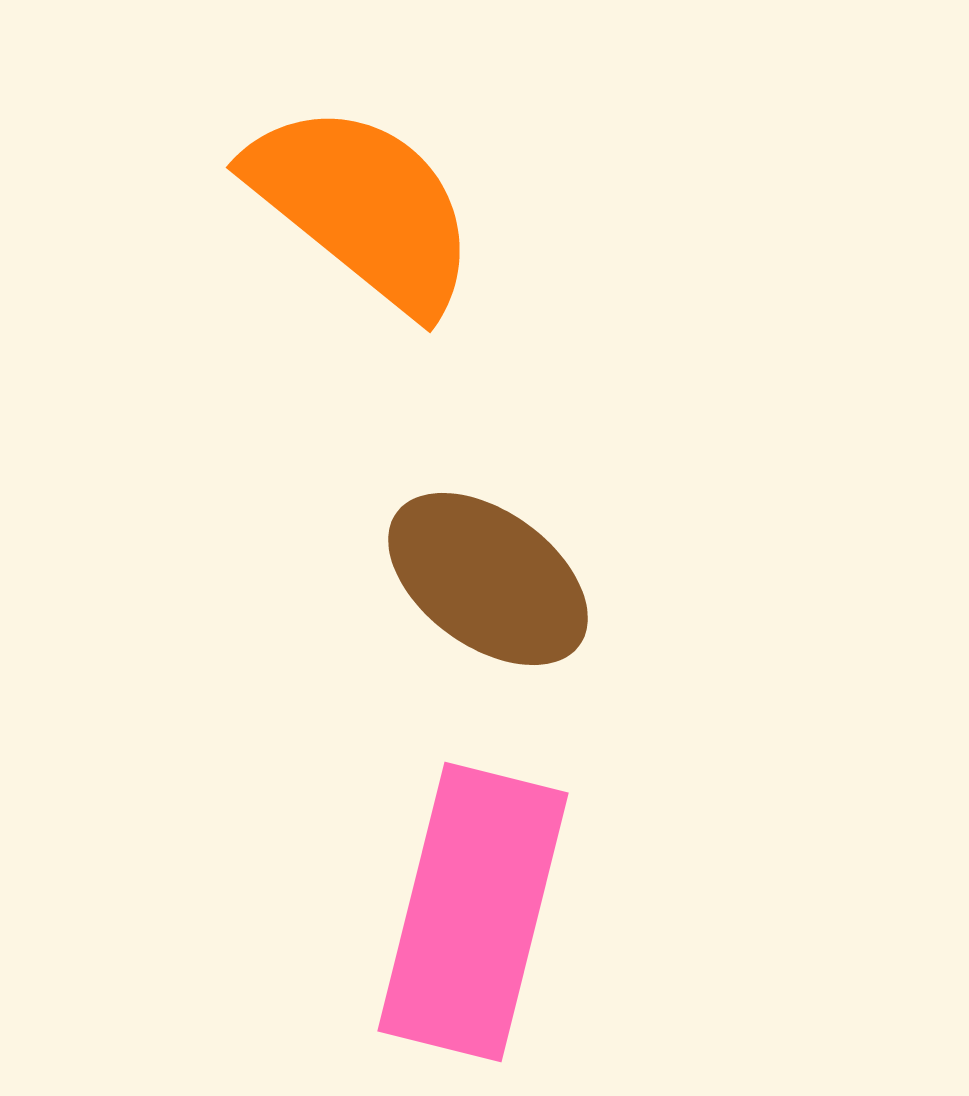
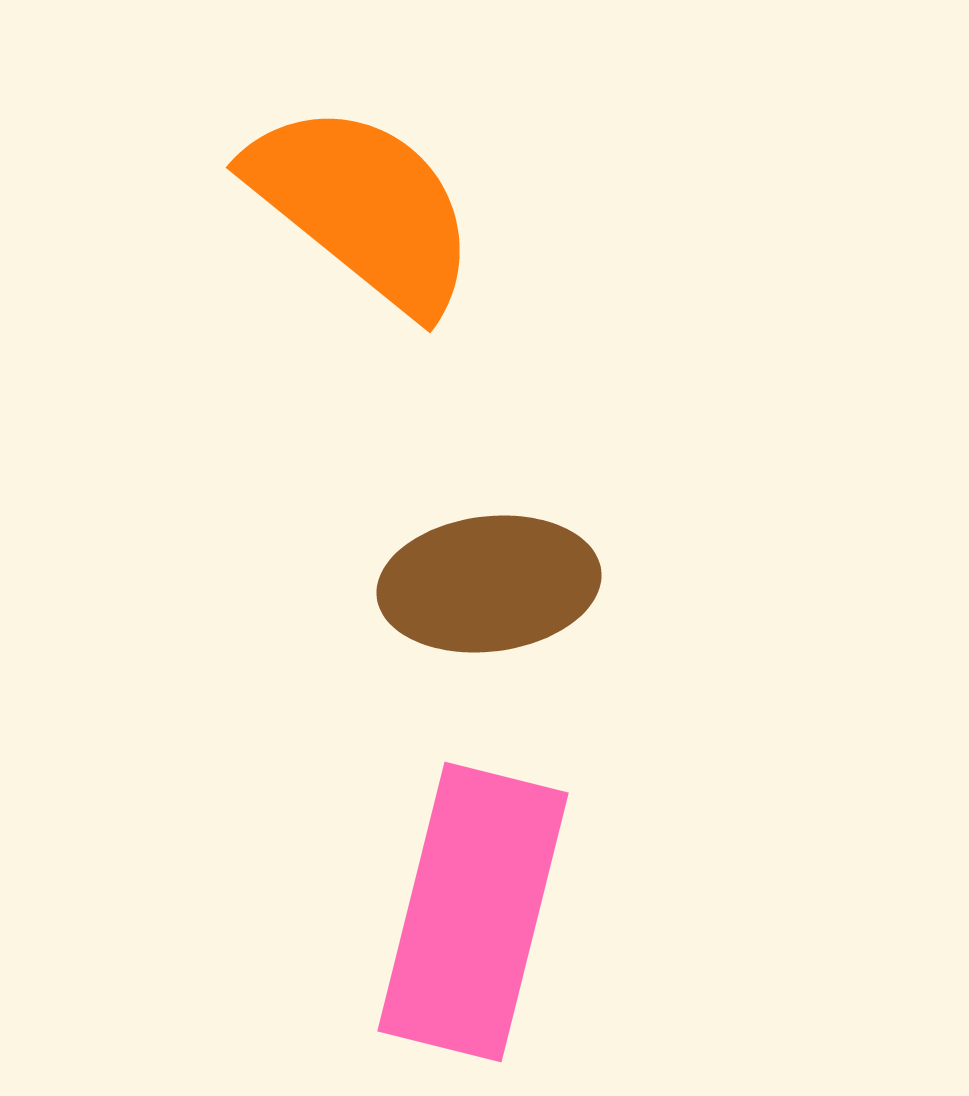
brown ellipse: moved 1 px right, 5 px down; rotated 43 degrees counterclockwise
